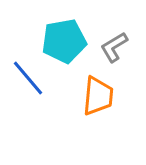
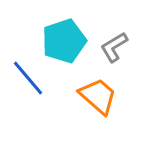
cyan pentagon: rotated 9 degrees counterclockwise
orange trapezoid: rotated 54 degrees counterclockwise
